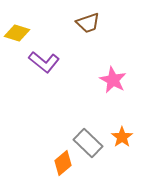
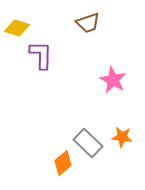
yellow diamond: moved 5 px up
purple L-shape: moved 3 px left, 7 px up; rotated 128 degrees counterclockwise
orange star: rotated 30 degrees counterclockwise
